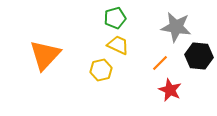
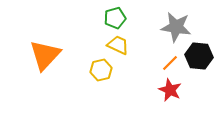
orange line: moved 10 px right
